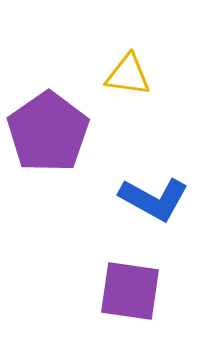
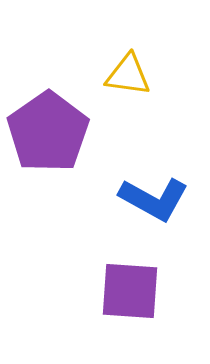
purple square: rotated 4 degrees counterclockwise
